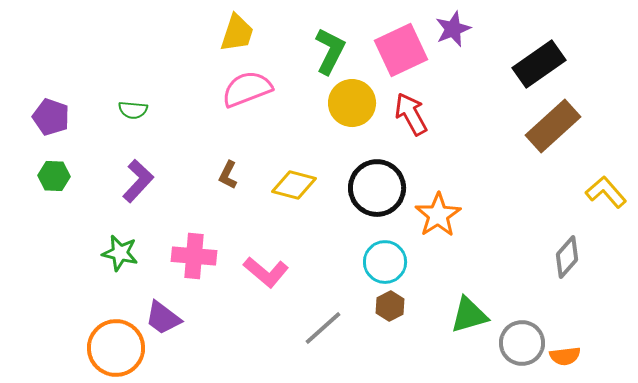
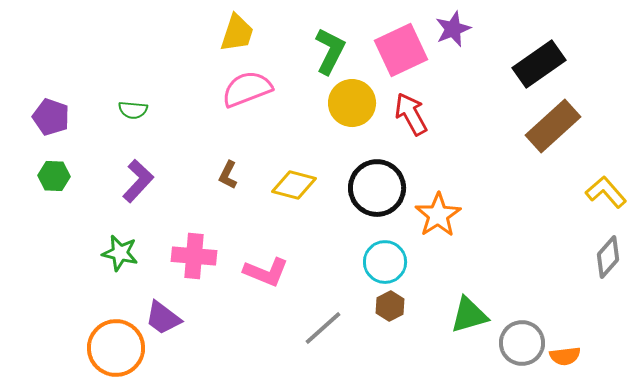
gray diamond: moved 41 px right
pink L-shape: rotated 18 degrees counterclockwise
